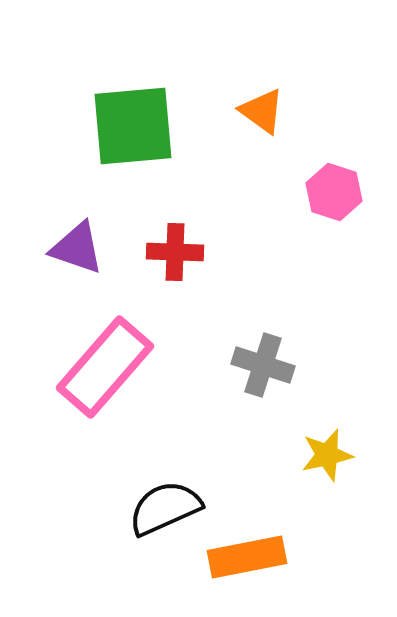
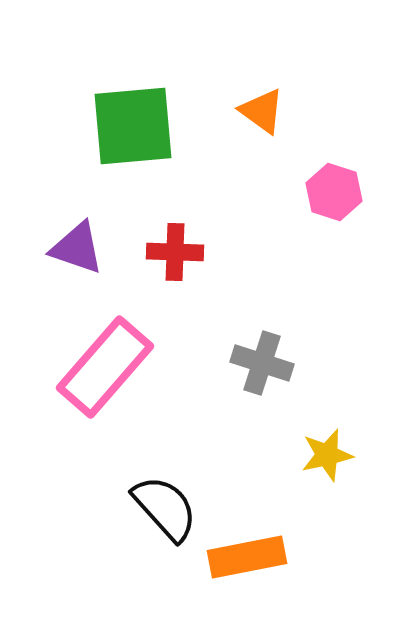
gray cross: moved 1 px left, 2 px up
black semicircle: rotated 72 degrees clockwise
